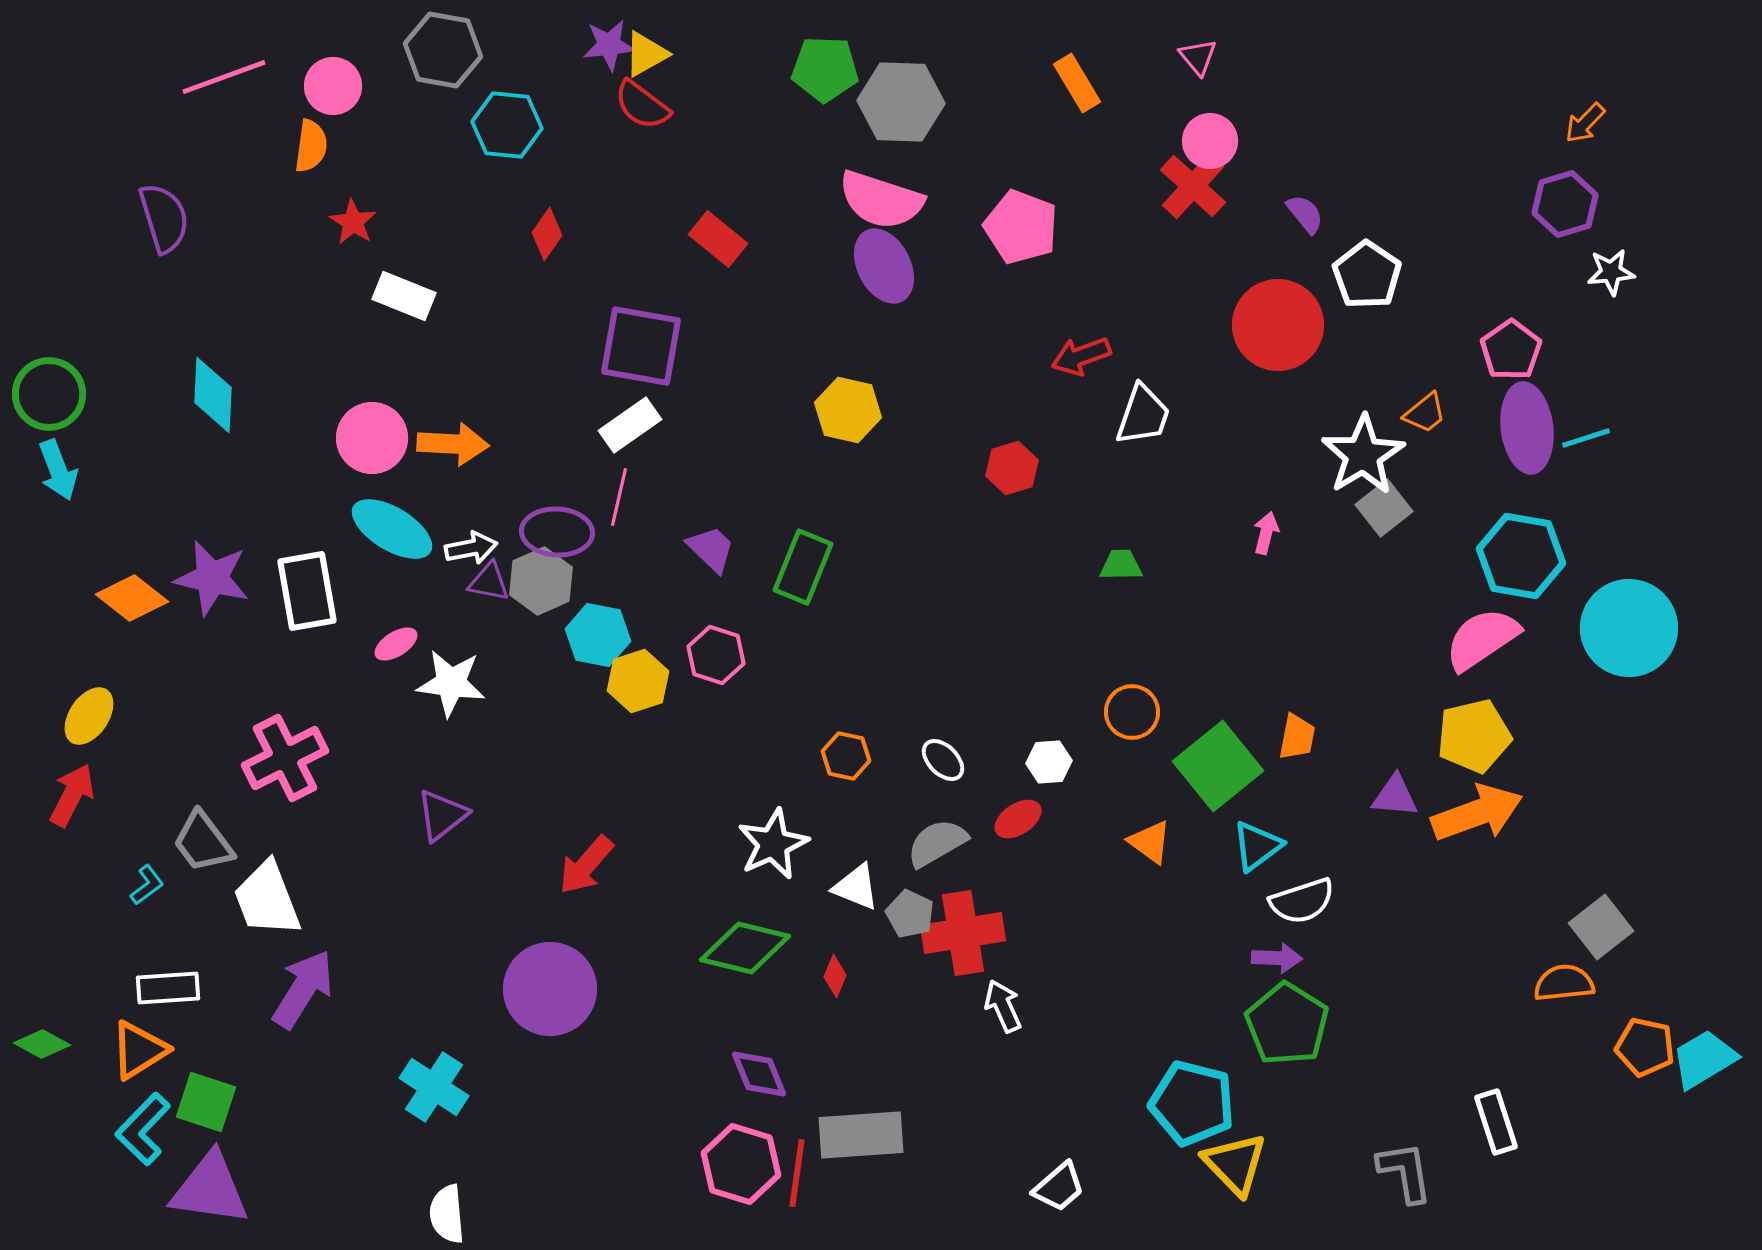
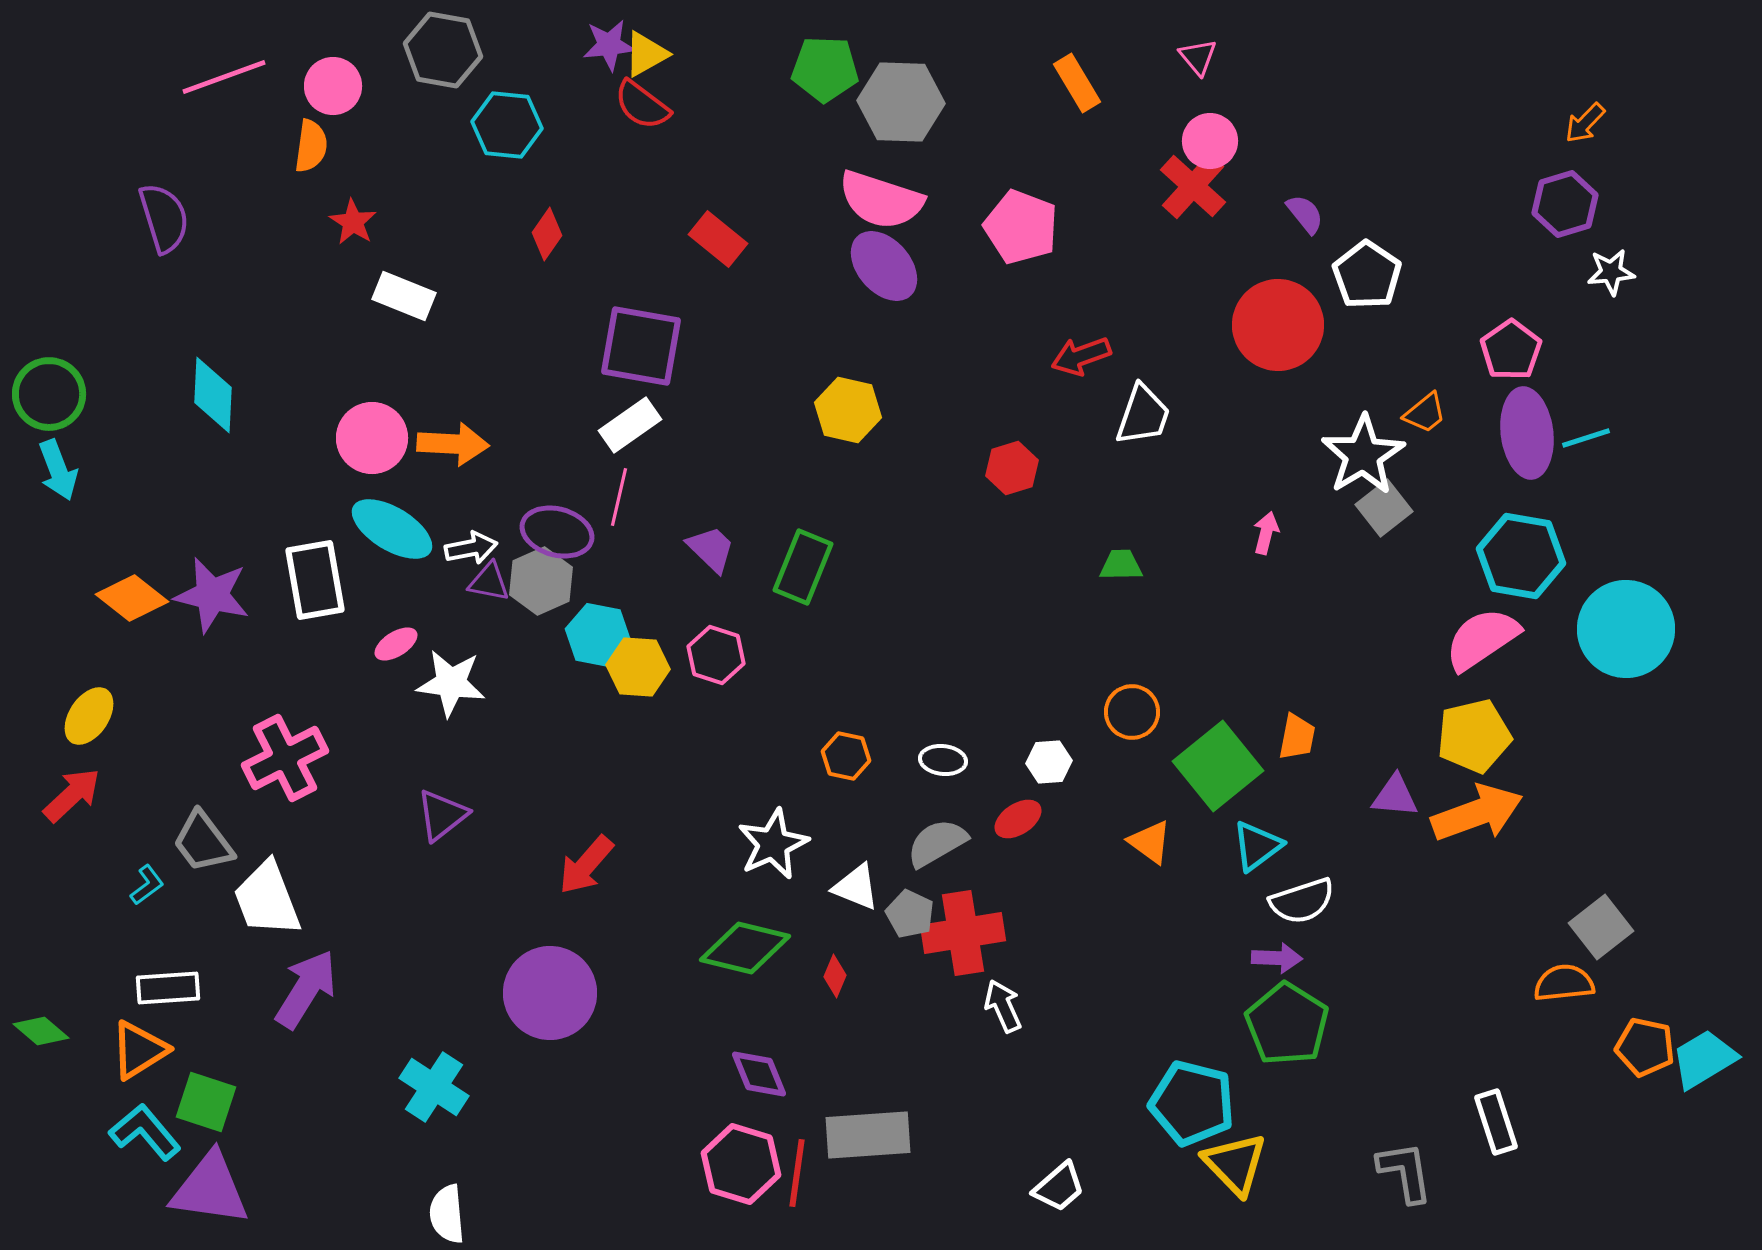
purple ellipse at (884, 266): rotated 14 degrees counterclockwise
purple ellipse at (1527, 428): moved 5 px down
purple ellipse at (557, 532): rotated 12 degrees clockwise
purple star at (212, 578): moved 17 px down
white rectangle at (307, 591): moved 8 px right, 11 px up
cyan circle at (1629, 628): moved 3 px left, 1 px down
yellow hexagon at (638, 681): moved 14 px up; rotated 22 degrees clockwise
white ellipse at (943, 760): rotated 39 degrees counterclockwise
red arrow at (72, 795): rotated 20 degrees clockwise
purple arrow at (303, 989): moved 3 px right
purple circle at (550, 989): moved 4 px down
green diamond at (42, 1044): moved 1 px left, 13 px up; rotated 12 degrees clockwise
cyan L-shape at (143, 1129): moved 2 px right, 3 px down; rotated 96 degrees clockwise
gray rectangle at (861, 1135): moved 7 px right
